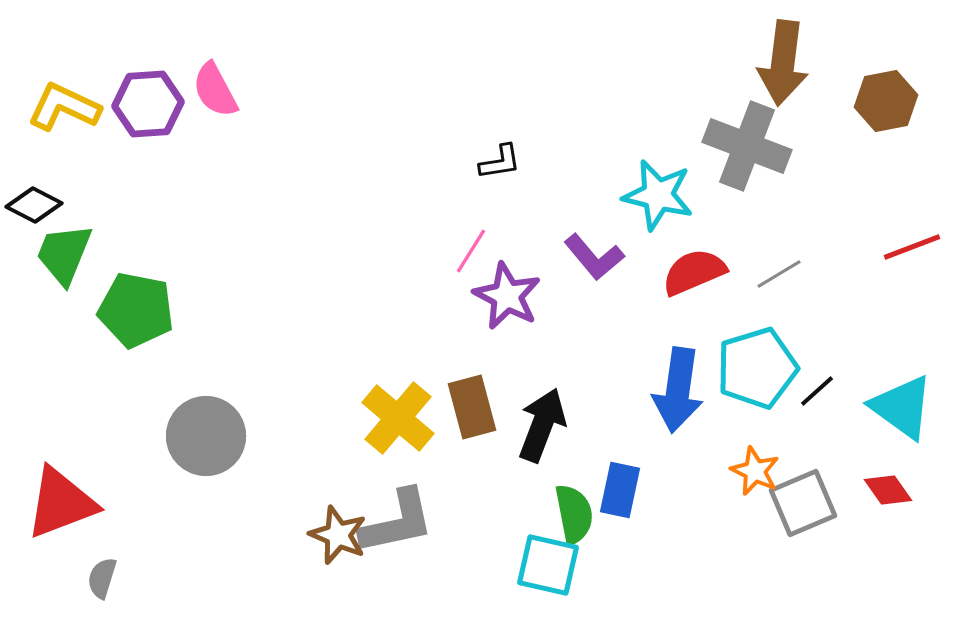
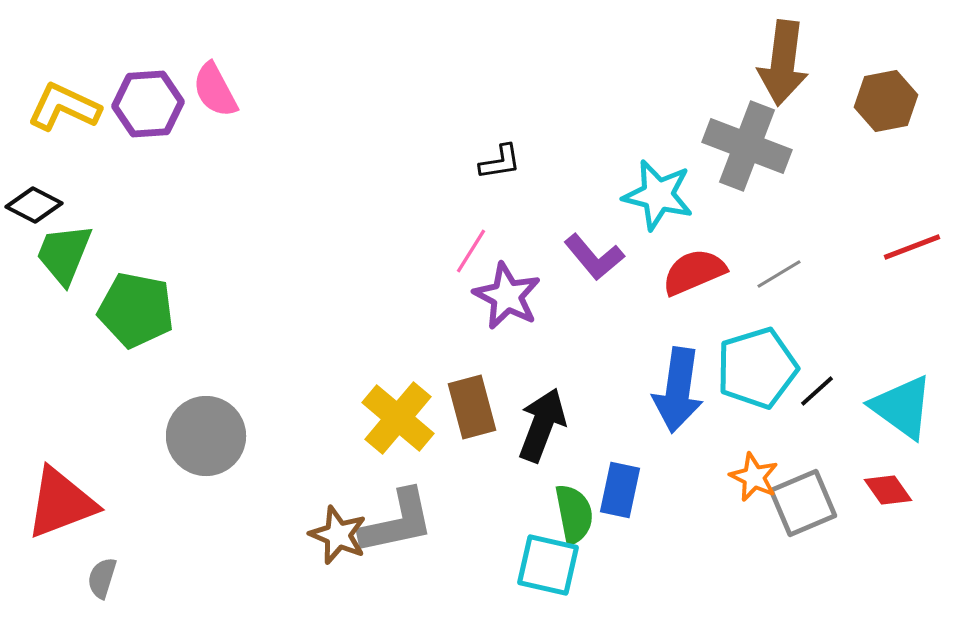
orange star: moved 1 px left, 6 px down
